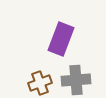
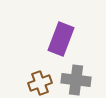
gray cross: rotated 12 degrees clockwise
